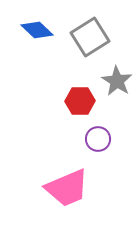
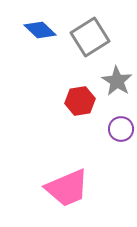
blue diamond: moved 3 px right
red hexagon: rotated 8 degrees counterclockwise
purple circle: moved 23 px right, 10 px up
